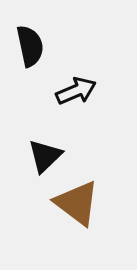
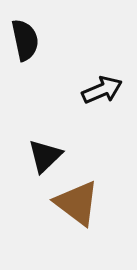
black semicircle: moved 5 px left, 6 px up
black arrow: moved 26 px right, 1 px up
